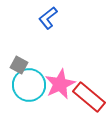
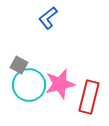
pink star: rotated 12 degrees clockwise
red rectangle: rotated 64 degrees clockwise
